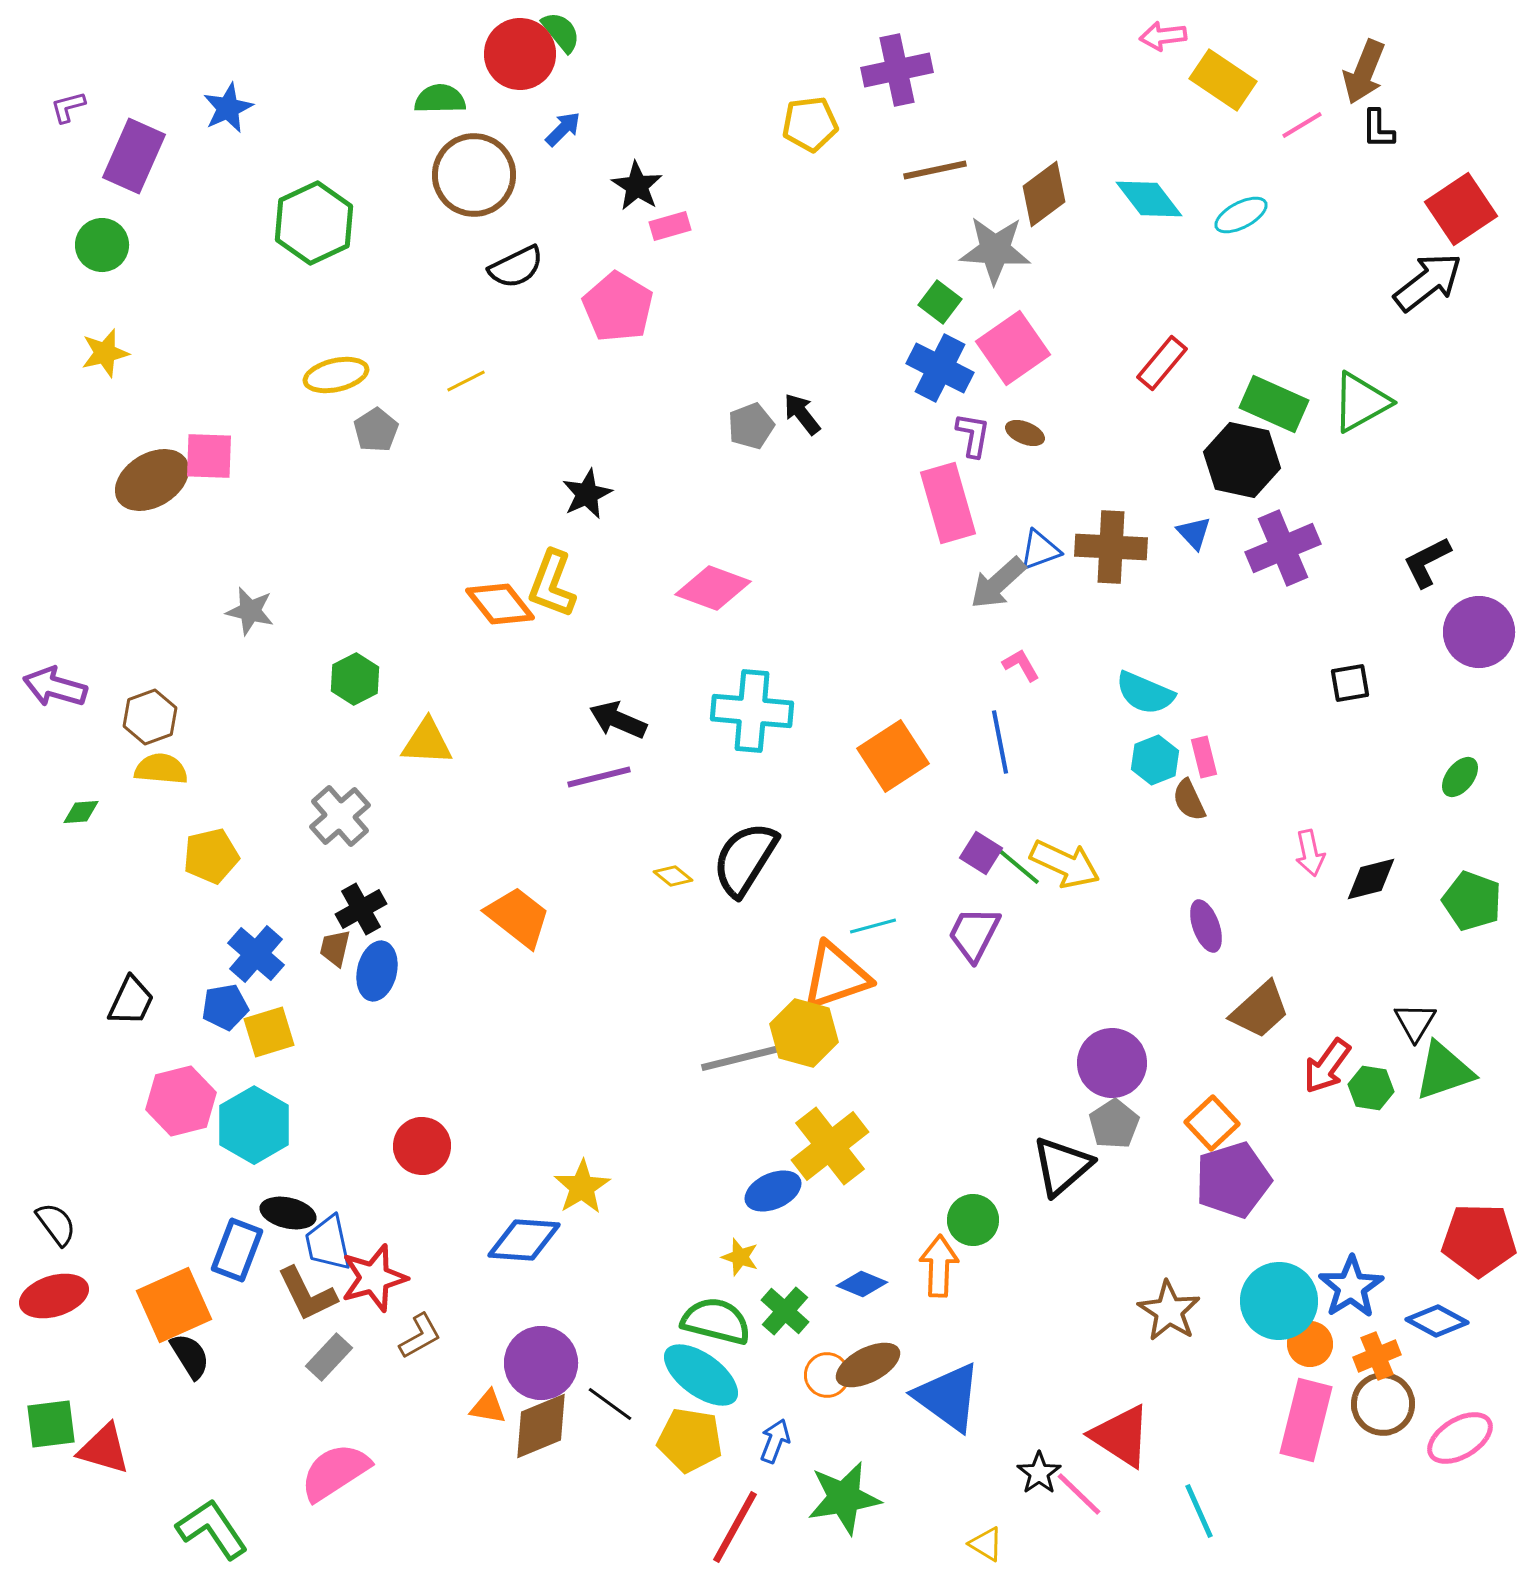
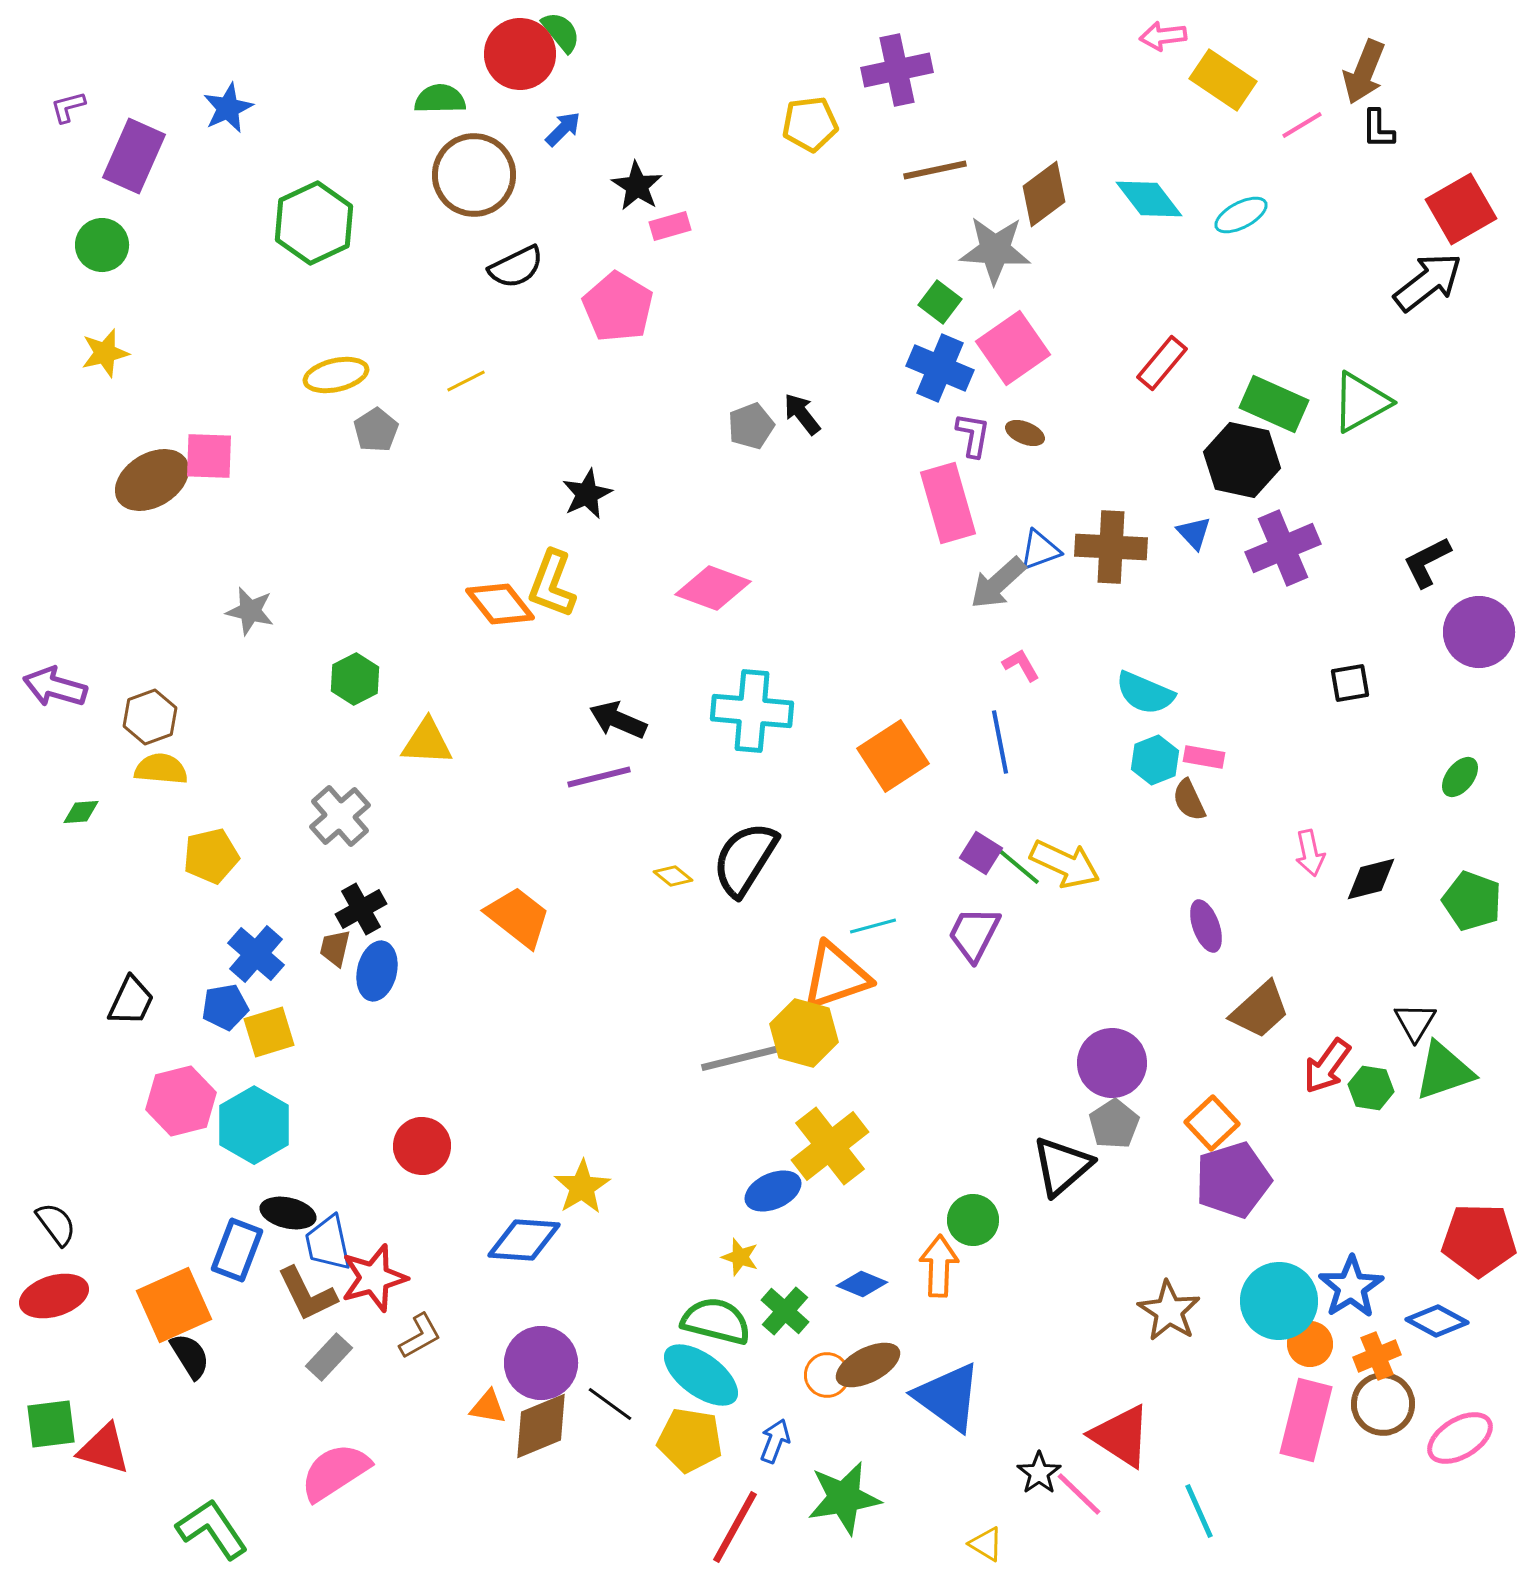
red square at (1461, 209): rotated 4 degrees clockwise
blue cross at (940, 368): rotated 4 degrees counterclockwise
pink rectangle at (1204, 757): rotated 66 degrees counterclockwise
